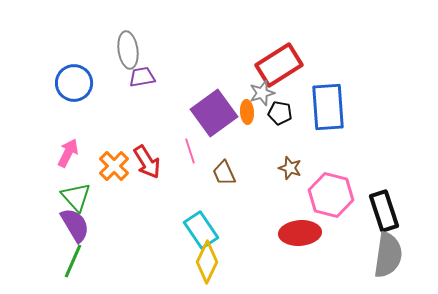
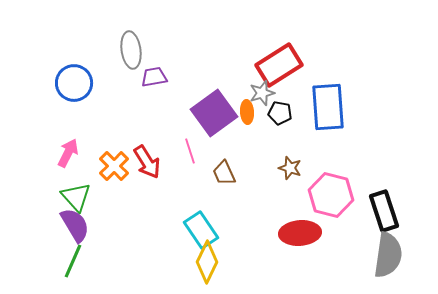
gray ellipse: moved 3 px right
purple trapezoid: moved 12 px right
